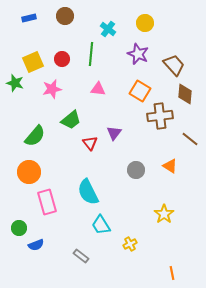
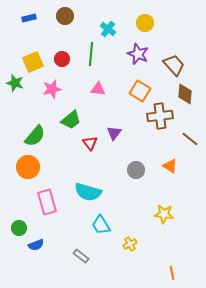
orange circle: moved 1 px left, 5 px up
cyan semicircle: rotated 48 degrees counterclockwise
yellow star: rotated 30 degrees counterclockwise
